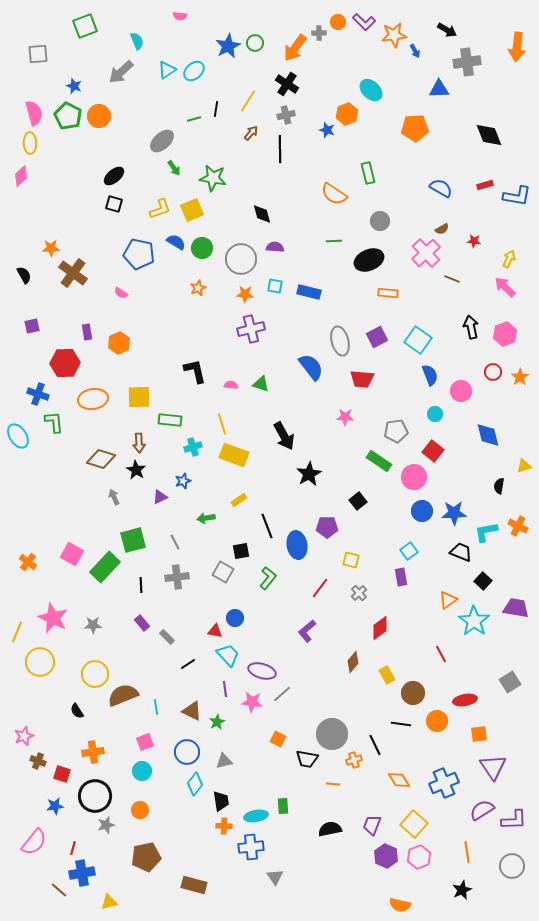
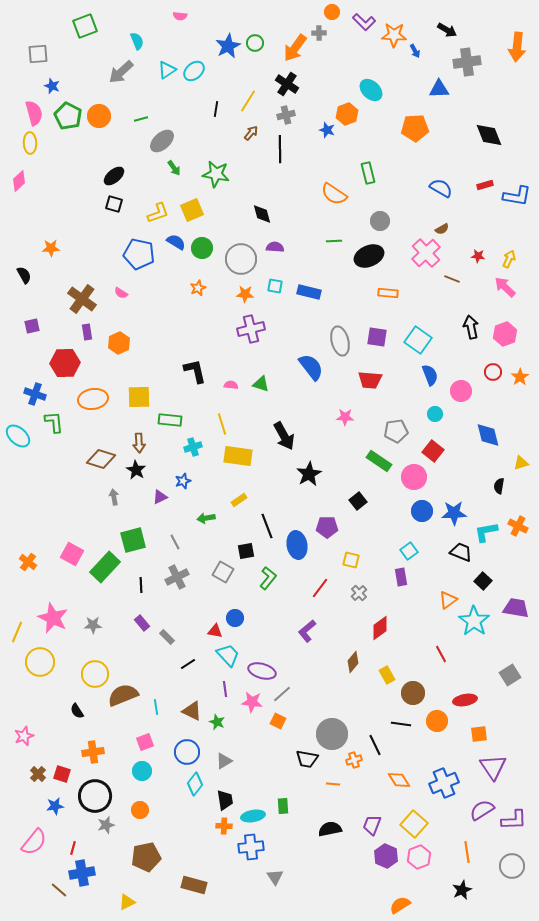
orange circle at (338, 22): moved 6 px left, 10 px up
orange star at (394, 35): rotated 10 degrees clockwise
blue star at (74, 86): moved 22 px left
green line at (194, 119): moved 53 px left
pink diamond at (21, 176): moved 2 px left, 5 px down
green star at (213, 178): moved 3 px right, 4 px up
yellow L-shape at (160, 209): moved 2 px left, 4 px down
red star at (474, 241): moved 4 px right, 15 px down
black ellipse at (369, 260): moved 4 px up
brown cross at (73, 273): moved 9 px right, 26 px down
purple square at (377, 337): rotated 35 degrees clockwise
red trapezoid at (362, 379): moved 8 px right, 1 px down
blue cross at (38, 394): moved 3 px left
cyan ellipse at (18, 436): rotated 15 degrees counterclockwise
yellow rectangle at (234, 455): moved 4 px right, 1 px down; rotated 12 degrees counterclockwise
yellow triangle at (524, 466): moved 3 px left, 3 px up
gray arrow at (114, 497): rotated 14 degrees clockwise
black square at (241, 551): moved 5 px right
gray cross at (177, 577): rotated 20 degrees counterclockwise
gray square at (510, 682): moved 7 px up
green star at (217, 722): rotated 21 degrees counterclockwise
orange square at (278, 739): moved 18 px up
brown cross at (38, 761): moved 13 px down; rotated 21 degrees clockwise
gray triangle at (224, 761): rotated 18 degrees counterclockwise
black trapezoid at (221, 801): moved 4 px right, 1 px up
cyan ellipse at (256, 816): moved 3 px left
yellow triangle at (109, 902): moved 18 px right; rotated 12 degrees counterclockwise
orange semicircle at (400, 905): rotated 135 degrees clockwise
